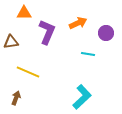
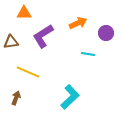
purple L-shape: moved 4 px left, 4 px down; rotated 145 degrees counterclockwise
cyan L-shape: moved 12 px left
